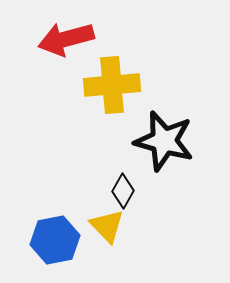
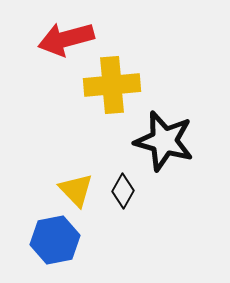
yellow triangle: moved 31 px left, 36 px up
